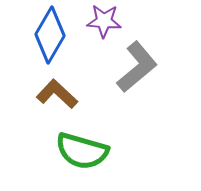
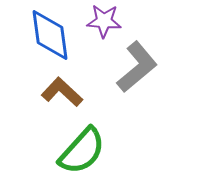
blue diamond: rotated 38 degrees counterclockwise
brown L-shape: moved 5 px right, 2 px up
green semicircle: rotated 64 degrees counterclockwise
